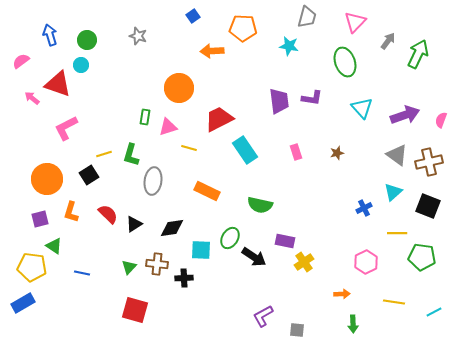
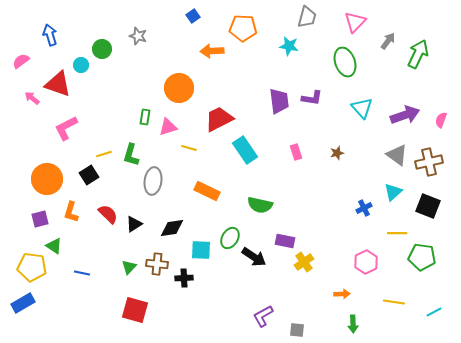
green circle at (87, 40): moved 15 px right, 9 px down
